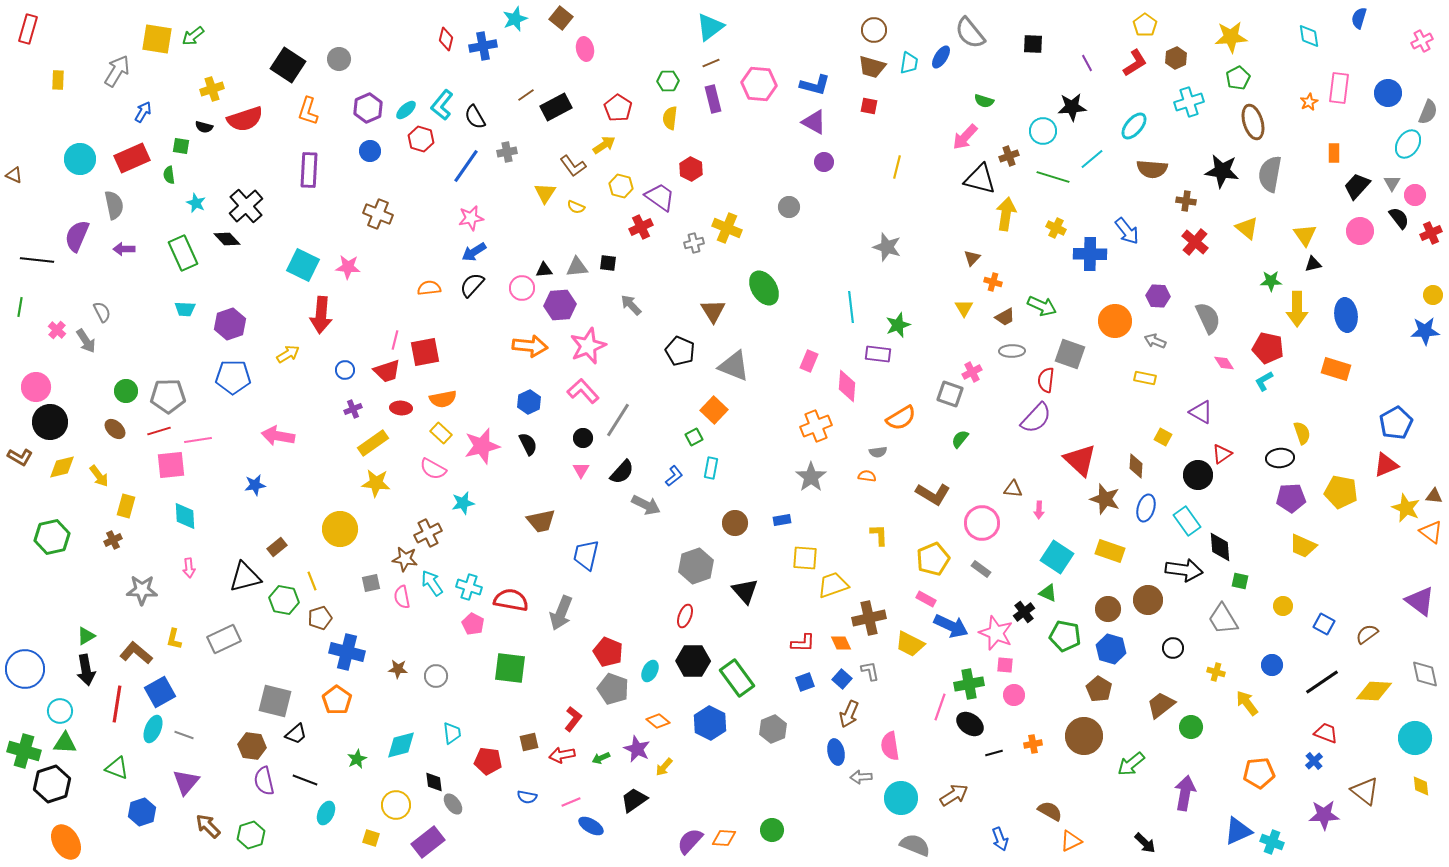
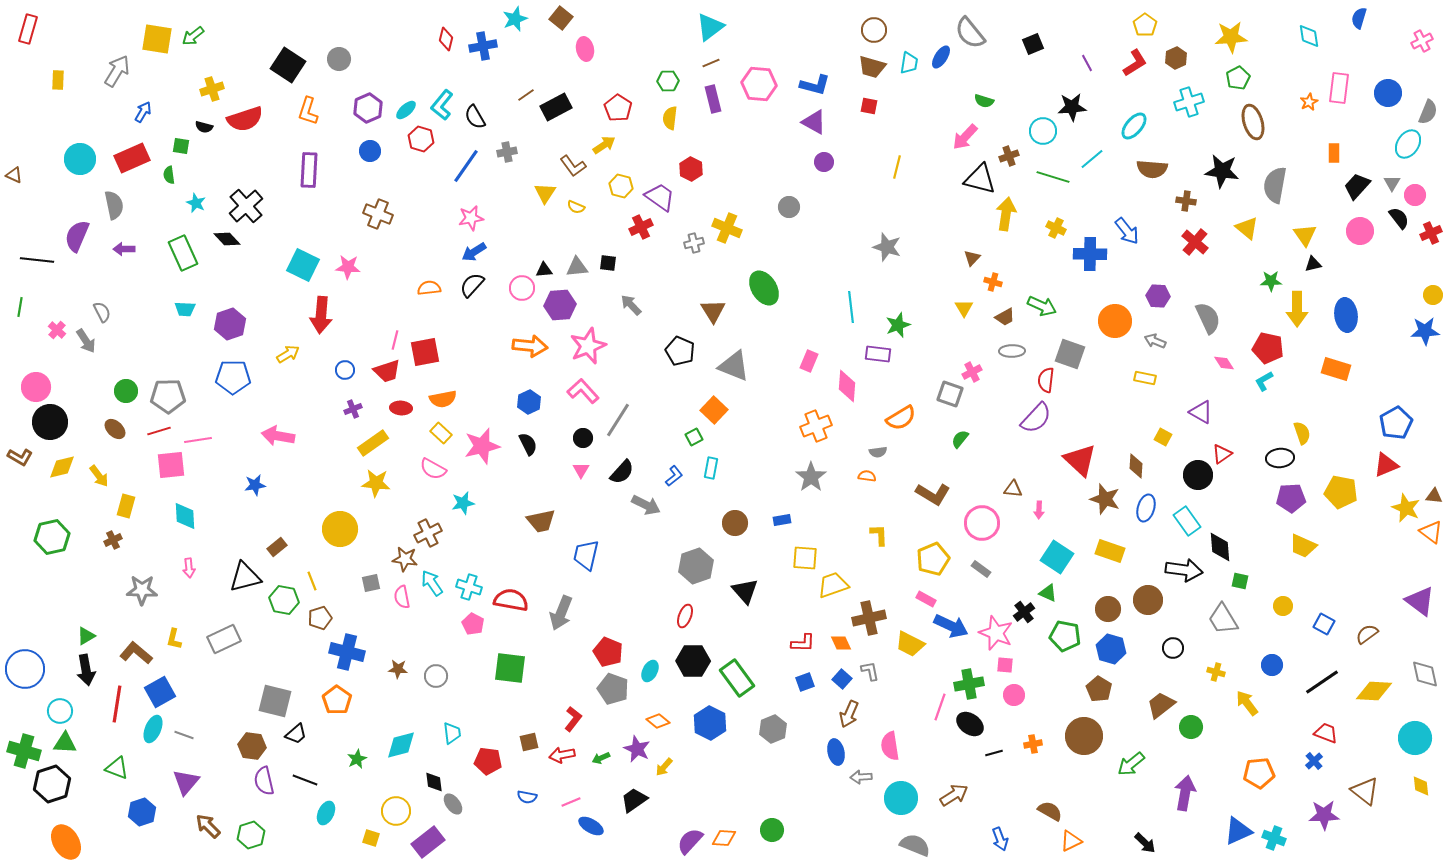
black square at (1033, 44): rotated 25 degrees counterclockwise
gray semicircle at (1270, 174): moved 5 px right, 11 px down
yellow circle at (396, 805): moved 6 px down
cyan cross at (1272, 842): moved 2 px right, 4 px up
